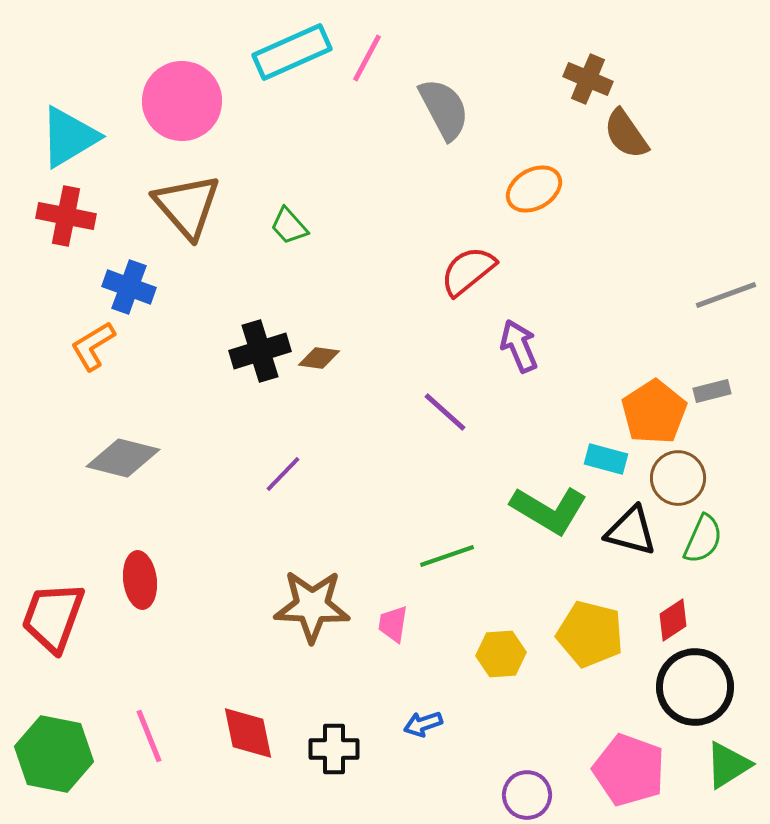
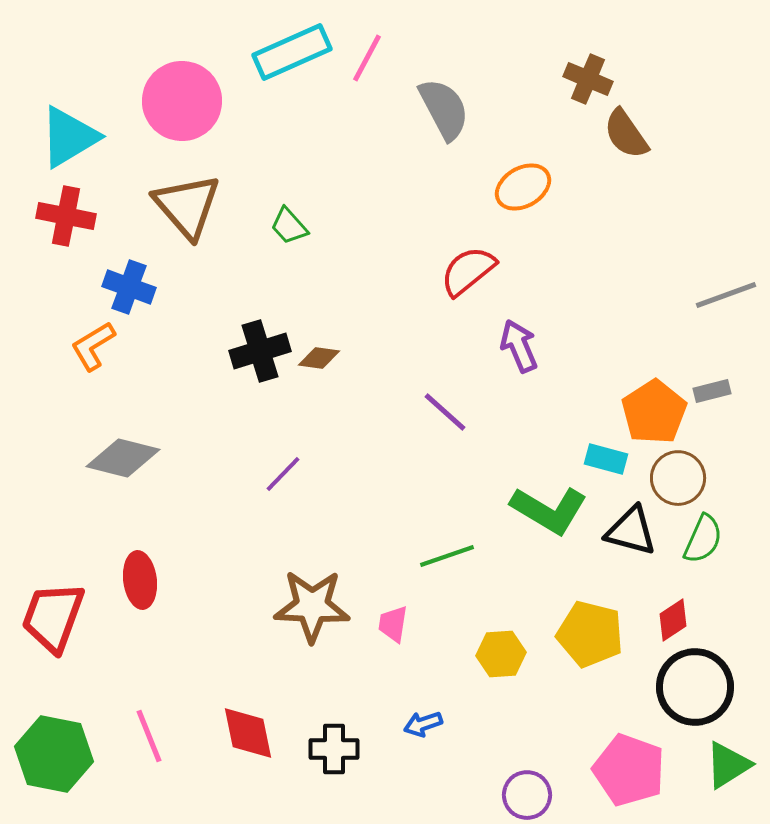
orange ellipse at (534, 189): moved 11 px left, 2 px up
